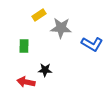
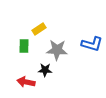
yellow rectangle: moved 14 px down
gray star: moved 4 px left, 22 px down
blue L-shape: rotated 15 degrees counterclockwise
